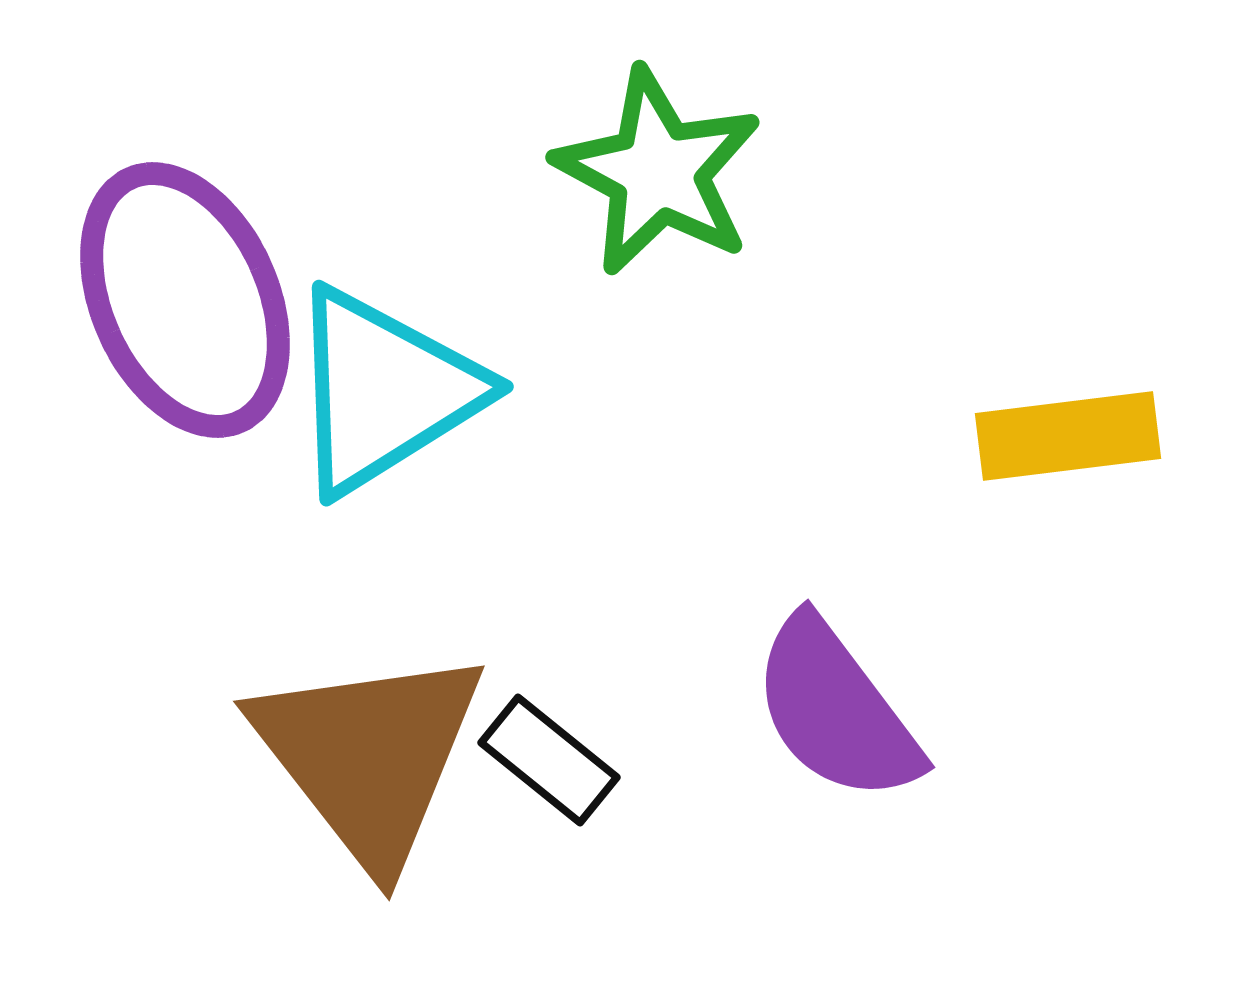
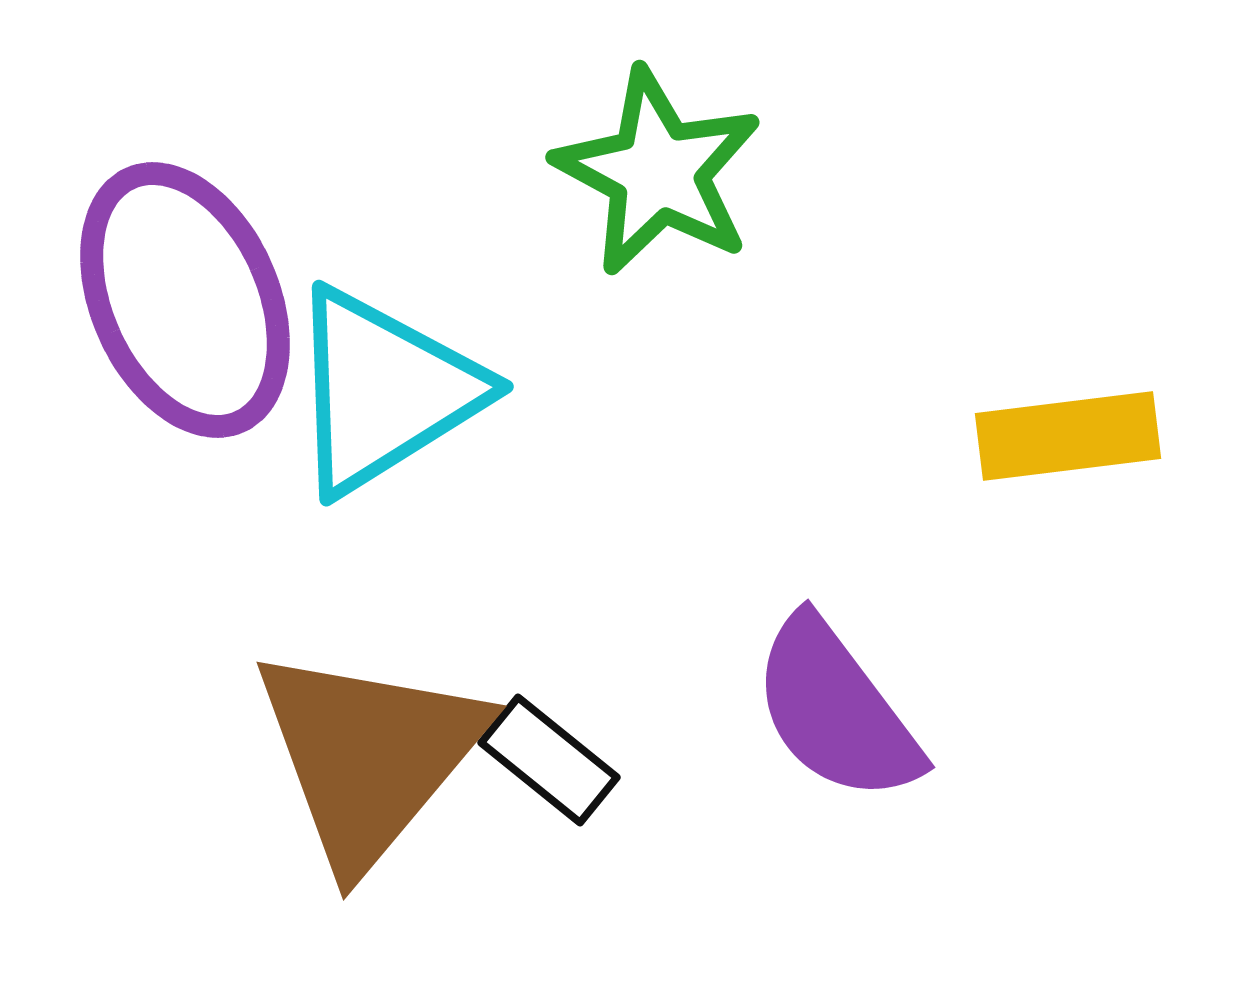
brown triangle: rotated 18 degrees clockwise
